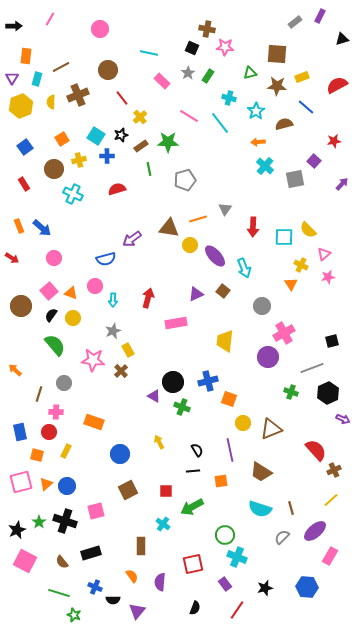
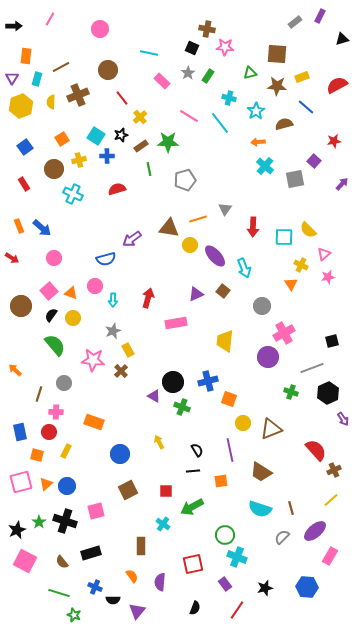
purple arrow at (343, 419): rotated 32 degrees clockwise
